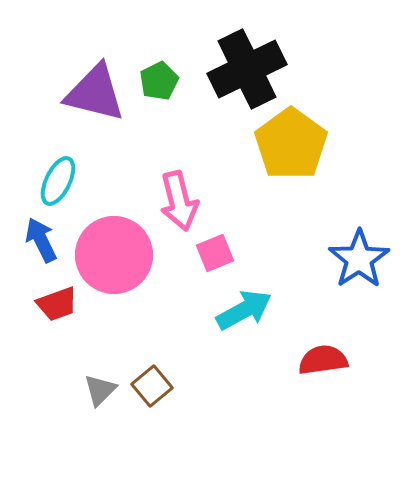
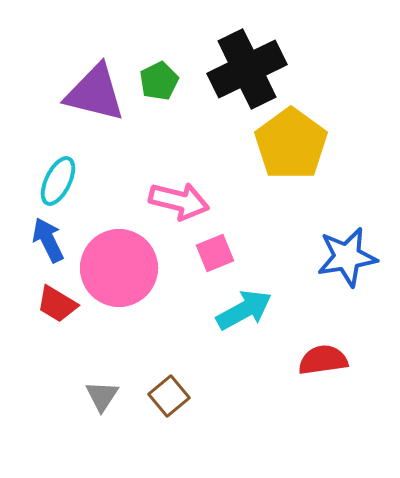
pink arrow: rotated 62 degrees counterclockwise
blue arrow: moved 7 px right
pink circle: moved 5 px right, 13 px down
blue star: moved 12 px left, 2 px up; rotated 24 degrees clockwise
red trapezoid: rotated 51 degrees clockwise
brown square: moved 17 px right, 10 px down
gray triangle: moved 2 px right, 6 px down; rotated 12 degrees counterclockwise
